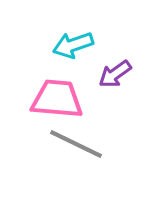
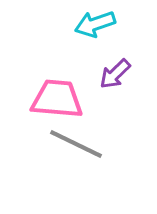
cyan arrow: moved 22 px right, 21 px up
purple arrow: rotated 8 degrees counterclockwise
